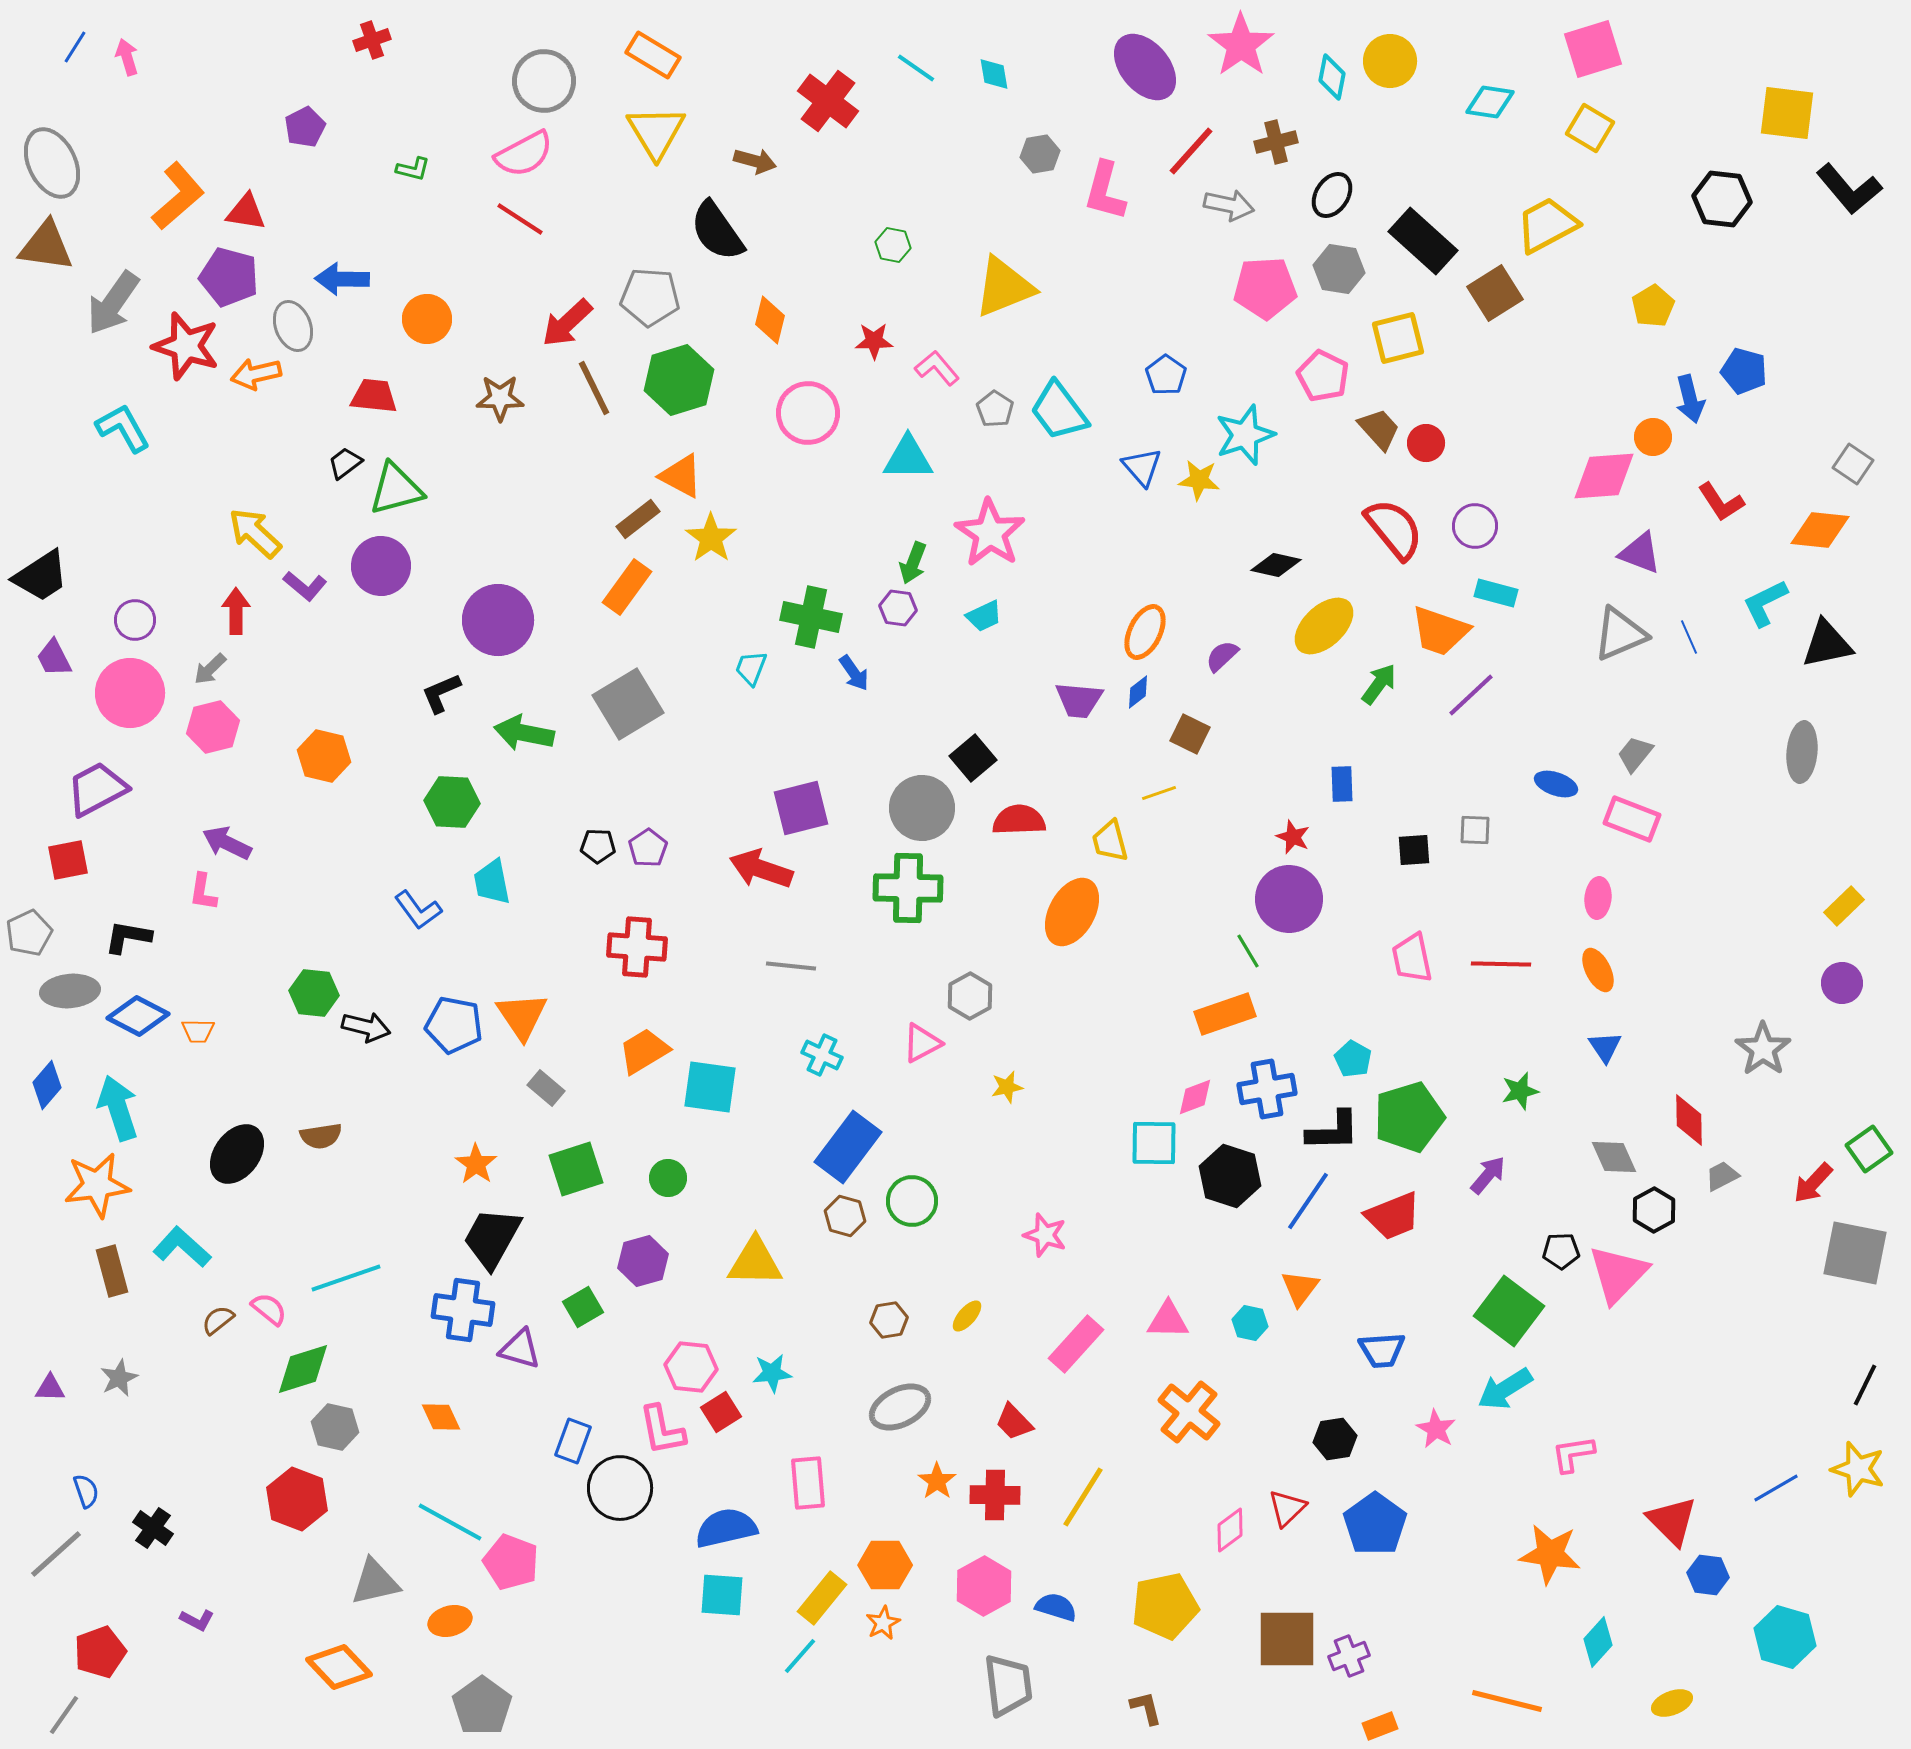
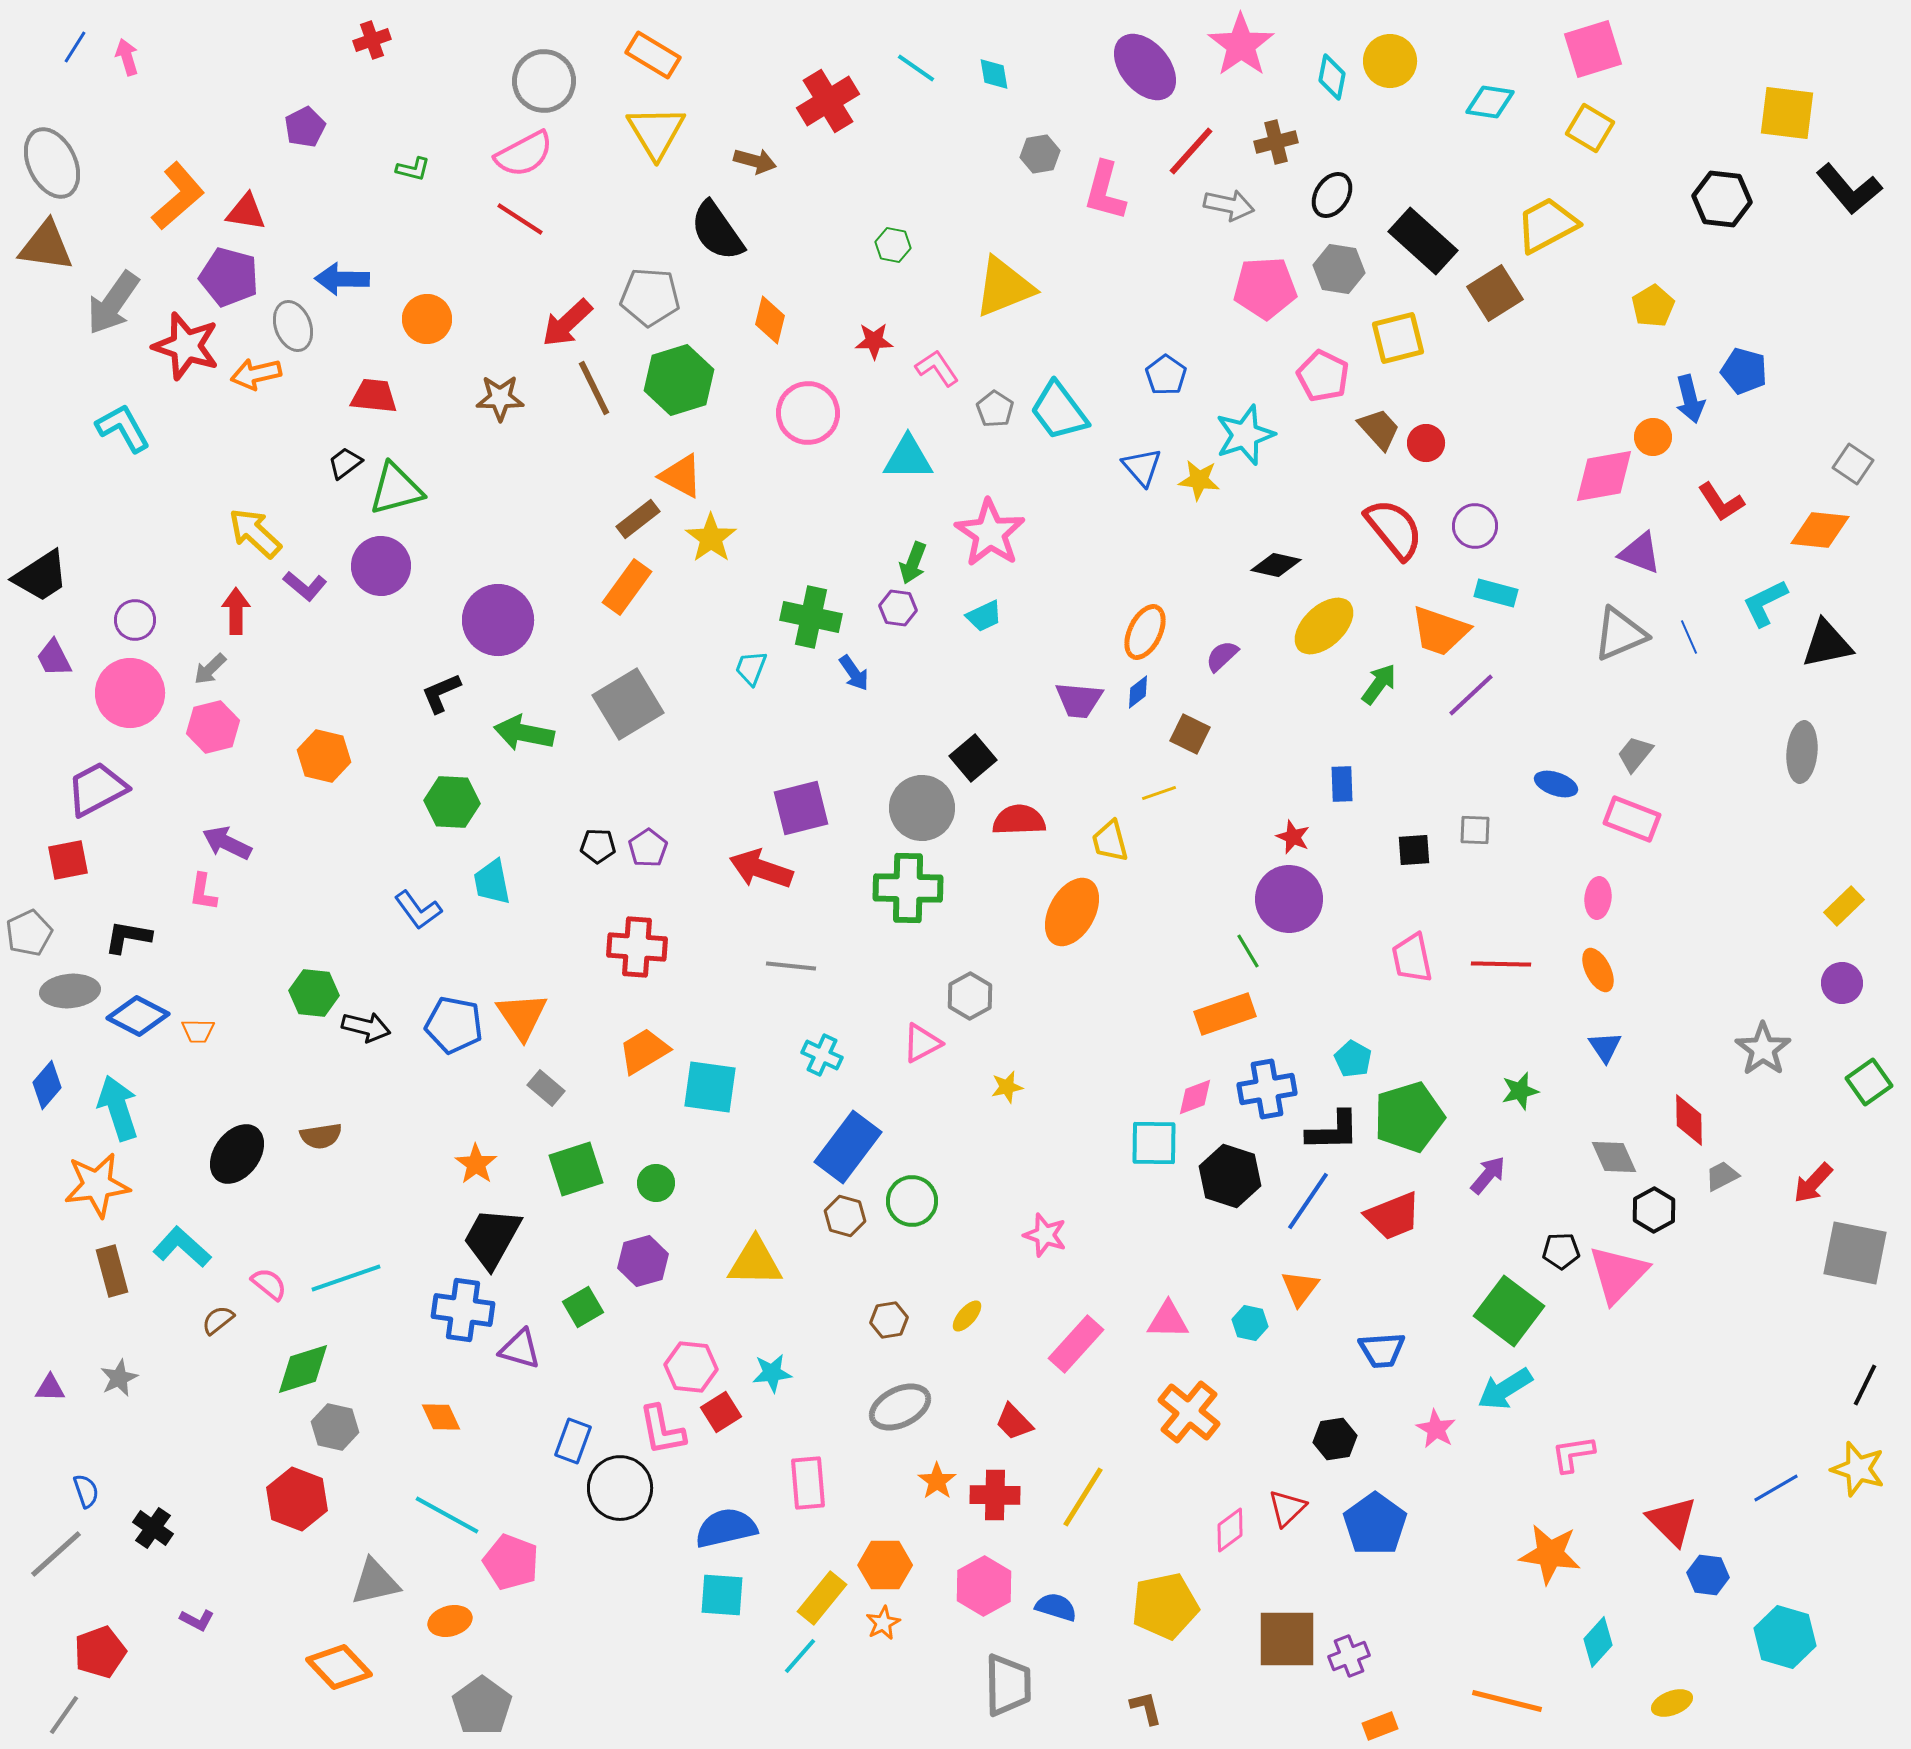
red cross at (828, 101): rotated 22 degrees clockwise
pink L-shape at (937, 368): rotated 6 degrees clockwise
pink diamond at (1604, 476): rotated 6 degrees counterclockwise
green square at (1869, 1149): moved 67 px up
green circle at (668, 1178): moved 12 px left, 5 px down
pink semicircle at (269, 1309): moved 25 px up
cyan line at (450, 1522): moved 3 px left, 7 px up
gray trapezoid at (1008, 1685): rotated 6 degrees clockwise
